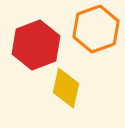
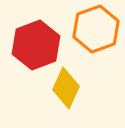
yellow diamond: rotated 12 degrees clockwise
